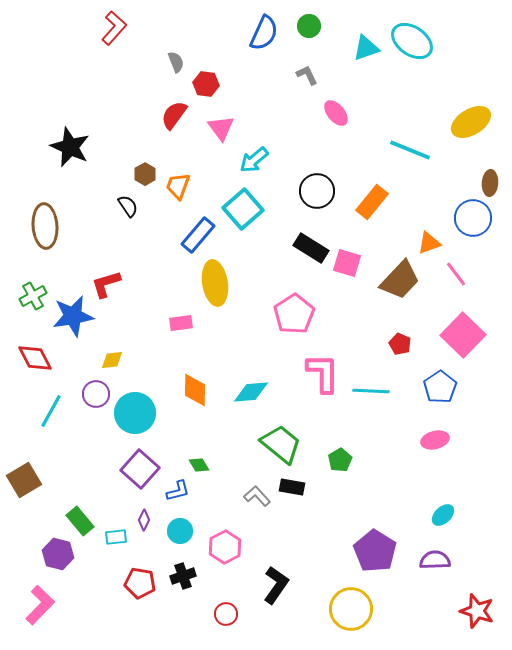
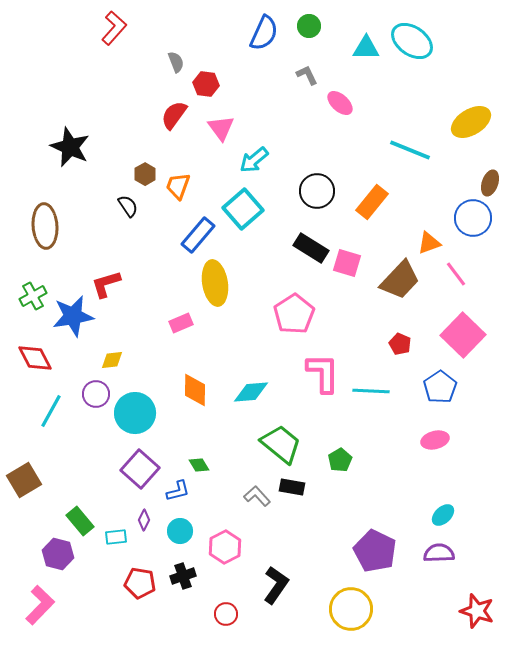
cyan triangle at (366, 48): rotated 20 degrees clockwise
pink ellipse at (336, 113): moved 4 px right, 10 px up; rotated 8 degrees counterclockwise
brown ellipse at (490, 183): rotated 15 degrees clockwise
pink rectangle at (181, 323): rotated 15 degrees counterclockwise
purple pentagon at (375, 551): rotated 6 degrees counterclockwise
purple semicircle at (435, 560): moved 4 px right, 7 px up
